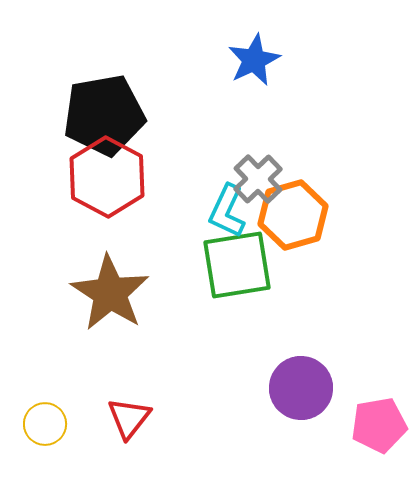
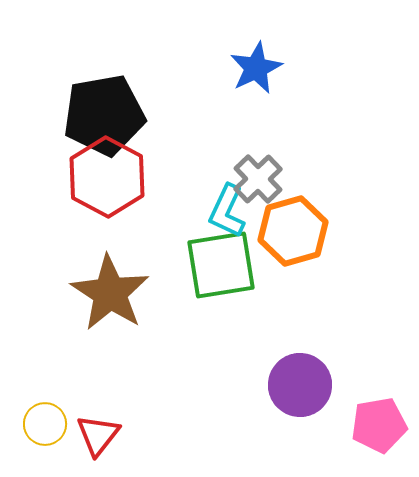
blue star: moved 2 px right, 8 px down
orange hexagon: moved 16 px down
green square: moved 16 px left
purple circle: moved 1 px left, 3 px up
red triangle: moved 31 px left, 17 px down
